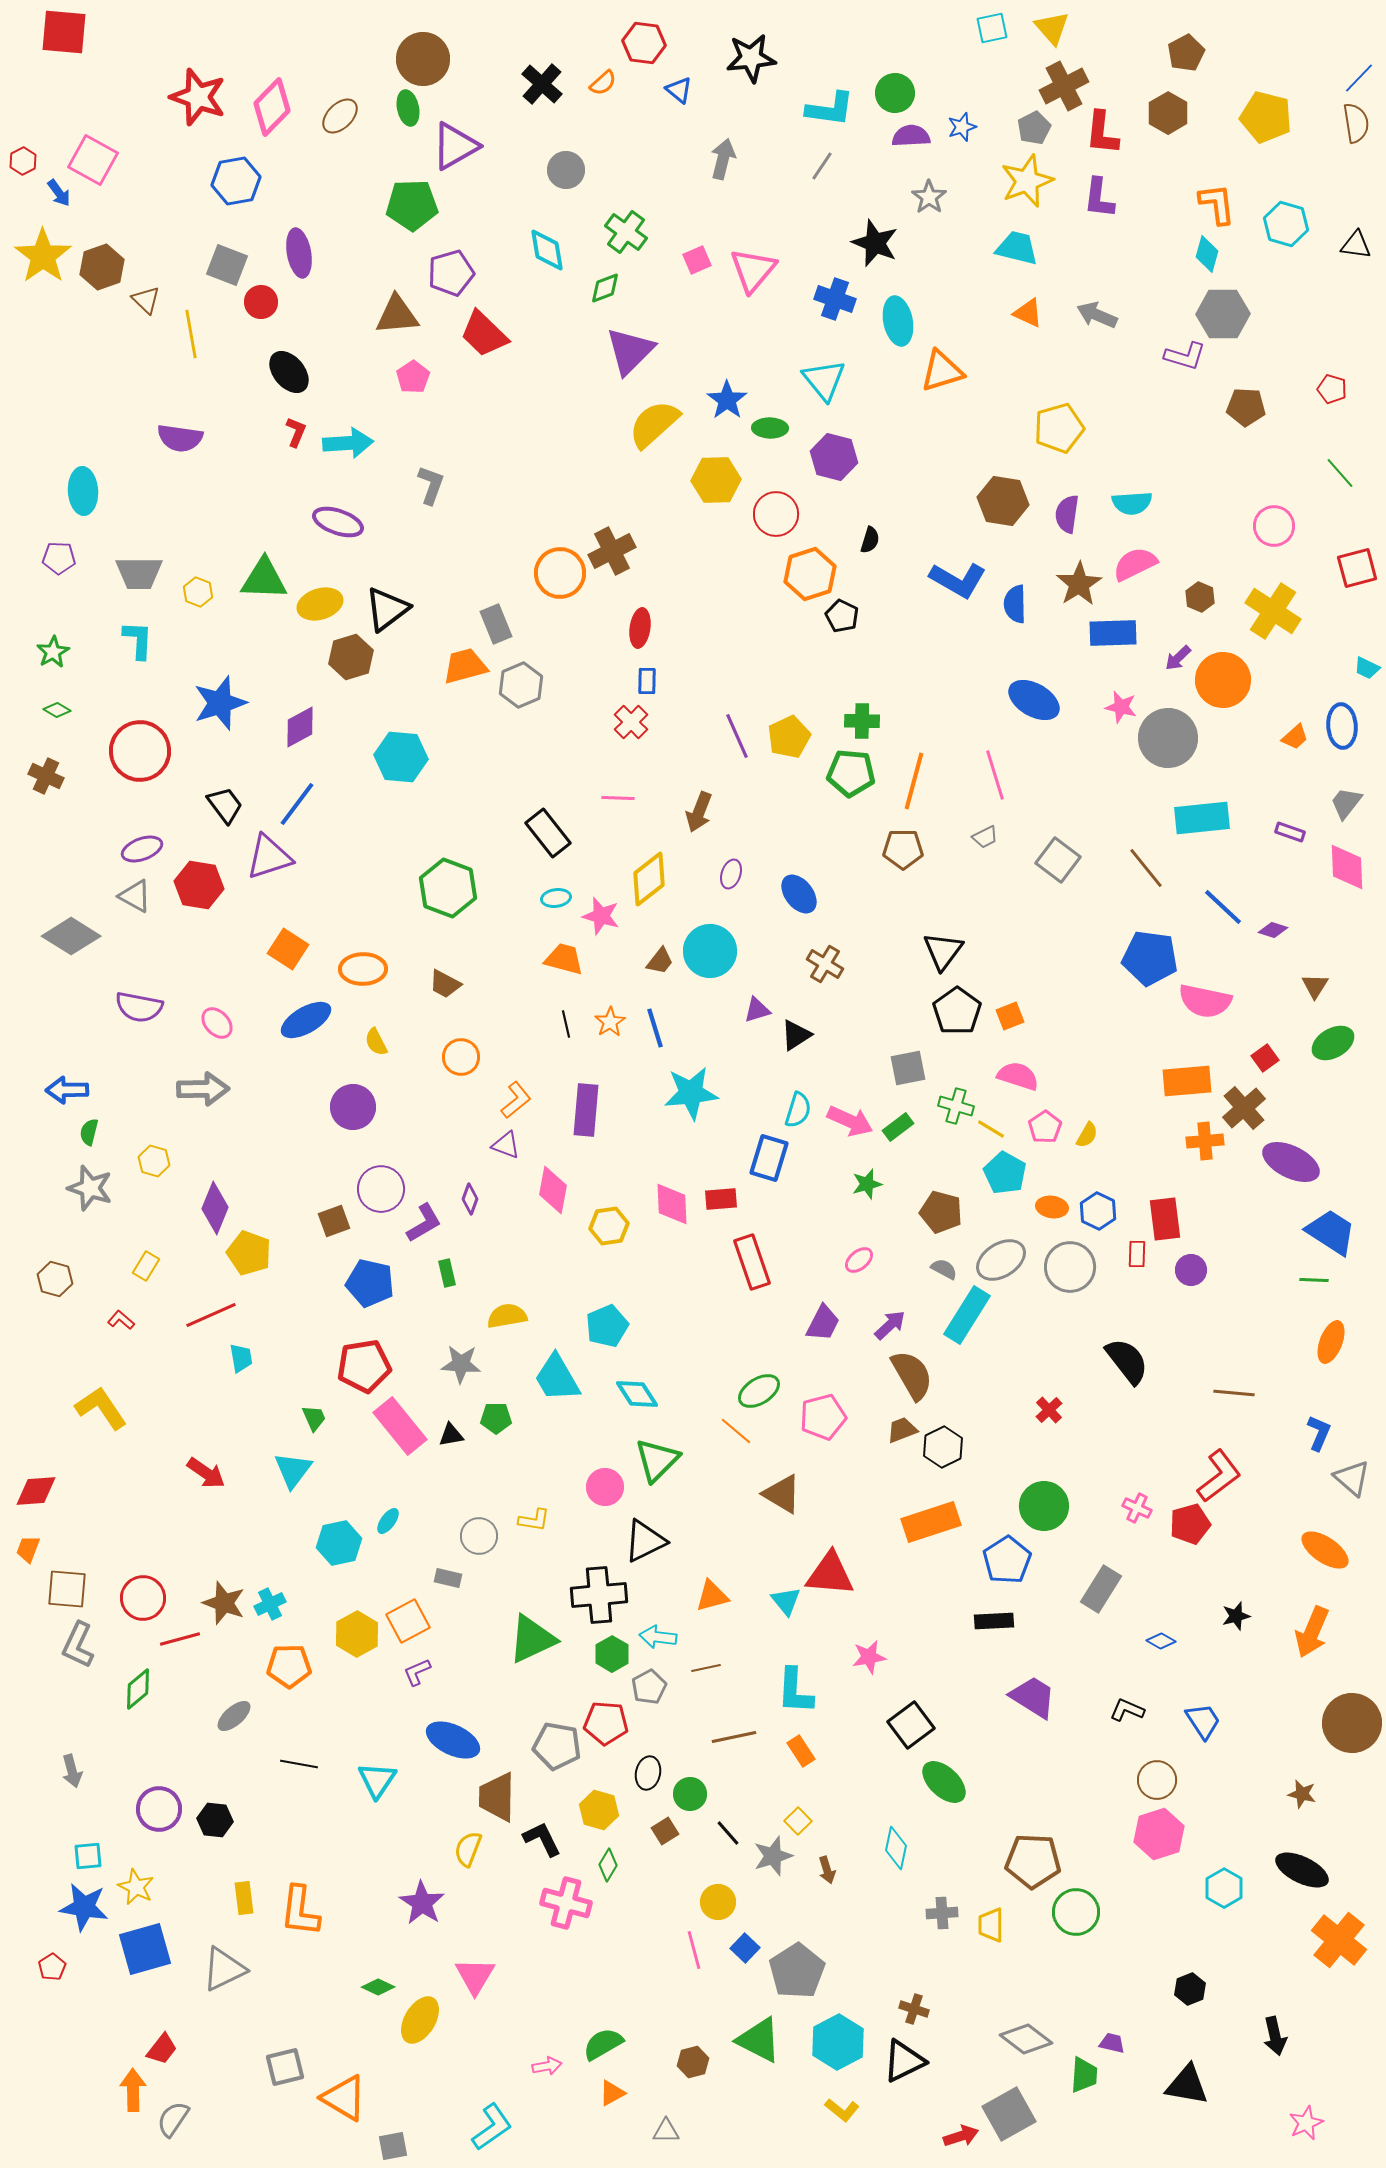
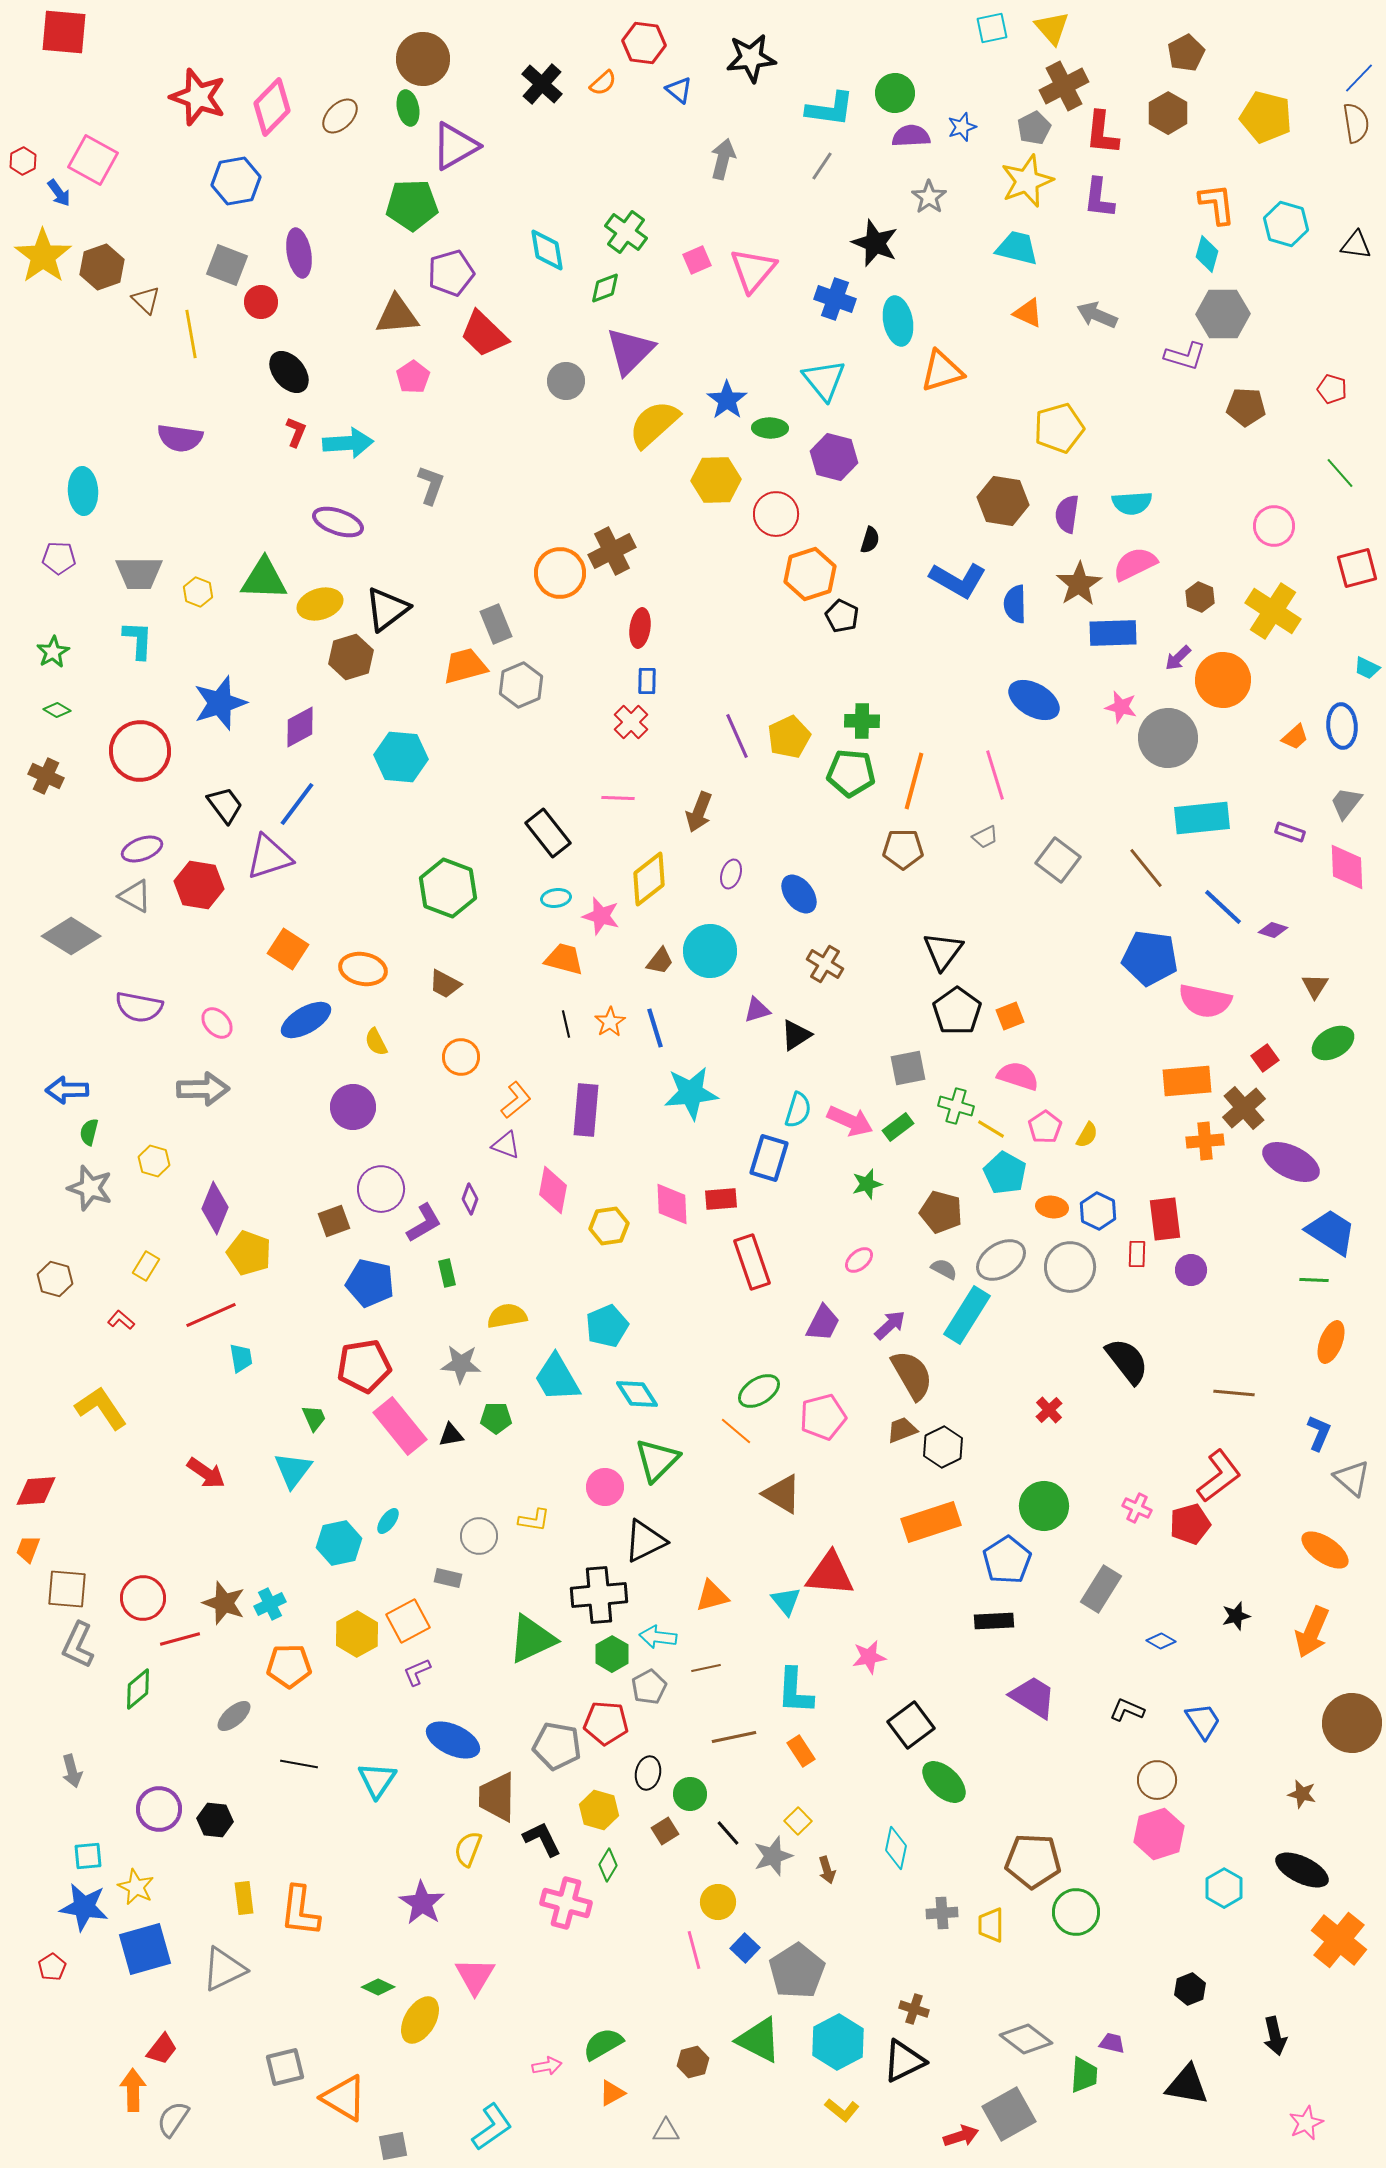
gray circle at (566, 170): moved 211 px down
orange ellipse at (363, 969): rotated 12 degrees clockwise
